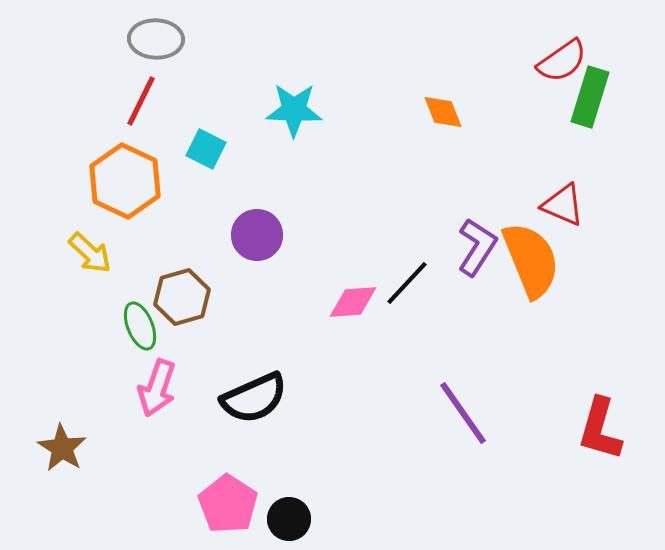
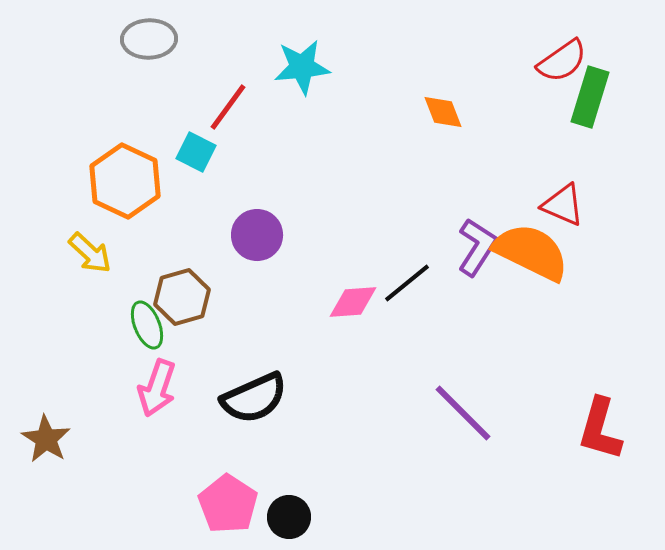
gray ellipse: moved 7 px left; rotated 4 degrees counterclockwise
red line: moved 87 px right, 6 px down; rotated 10 degrees clockwise
cyan star: moved 8 px right, 43 px up; rotated 8 degrees counterclockwise
cyan square: moved 10 px left, 3 px down
orange semicircle: moved 8 px up; rotated 42 degrees counterclockwise
black line: rotated 8 degrees clockwise
green ellipse: moved 7 px right, 1 px up
purple line: rotated 10 degrees counterclockwise
brown star: moved 16 px left, 9 px up
black circle: moved 2 px up
